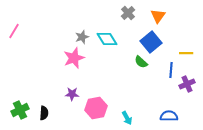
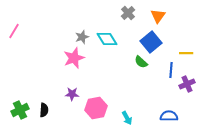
black semicircle: moved 3 px up
